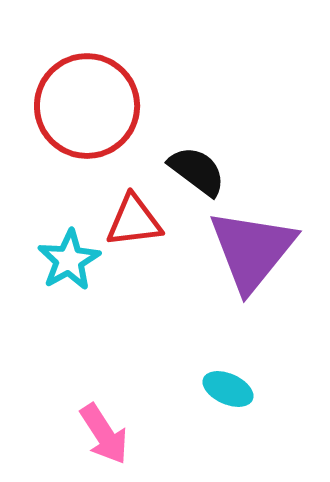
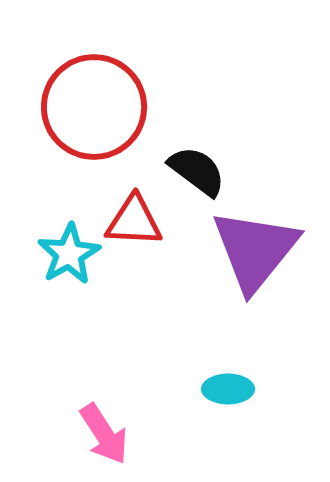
red circle: moved 7 px right, 1 px down
red triangle: rotated 10 degrees clockwise
purple triangle: moved 3 px right
cyan star: moved 6 px up
cyan ellipse: rotated 24 degrees counterclockwise
